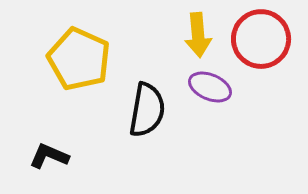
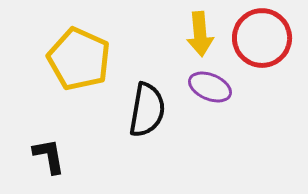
yellow arrow: moved 2 px right, 1 px up
red circle: moved 1 px right, 1 px up
black L-shape: rotated 57 degrees clockwise
